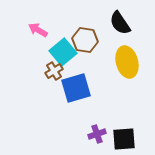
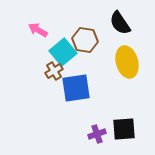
blue square: rotated 8 degrees clockwise
black square: moved 10 px up
